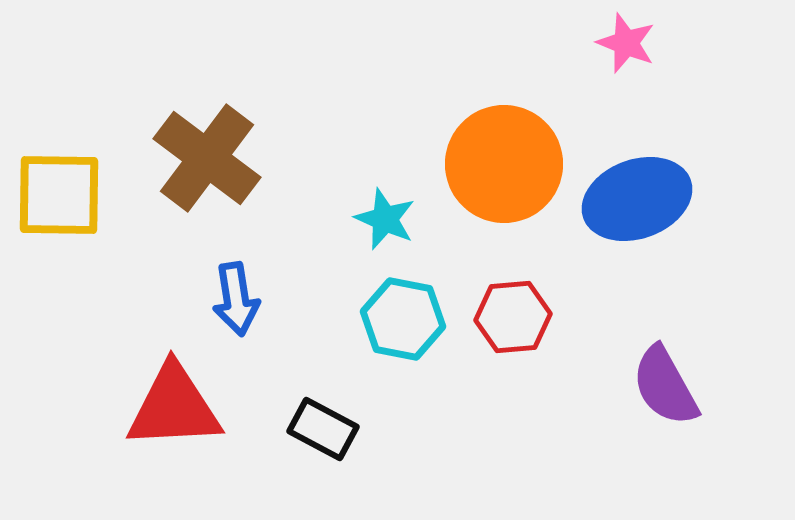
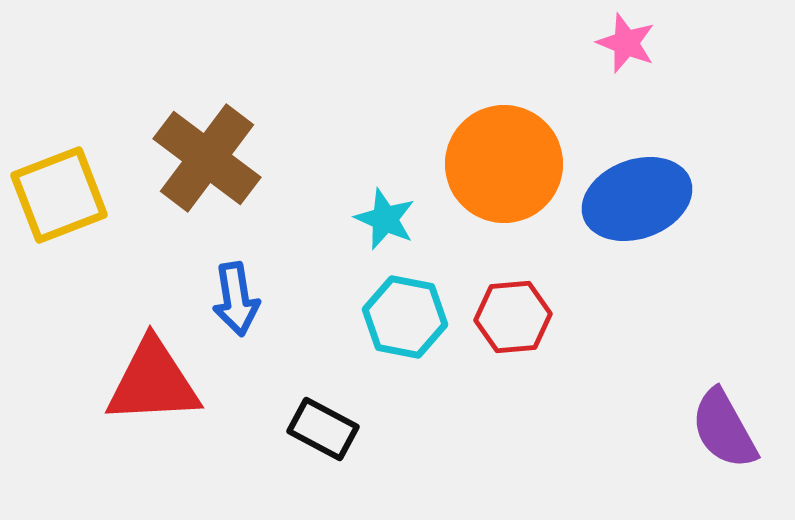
yellow square: rotated 22 degrees counterclockwise
cyan hexagon: moved 2 px right, 2 px up
purple semicircle: moved 59 px right, 43 px down
red triangle: moved 21 px left, 25 px up
